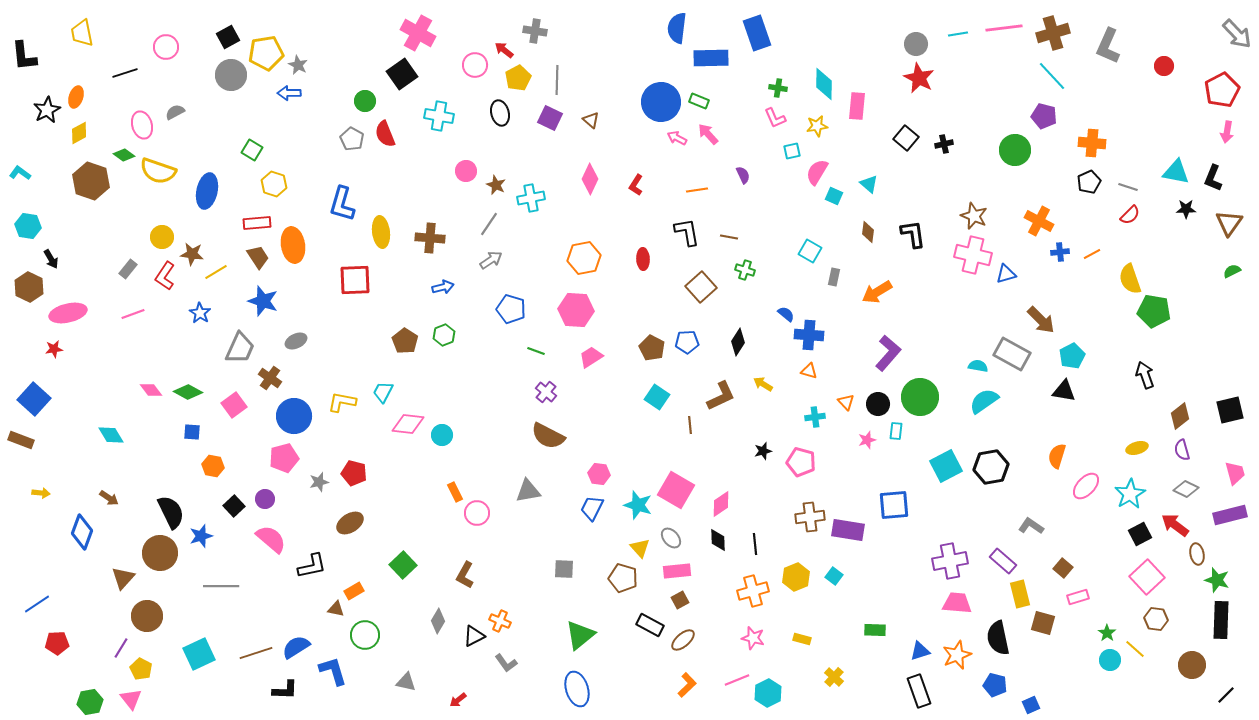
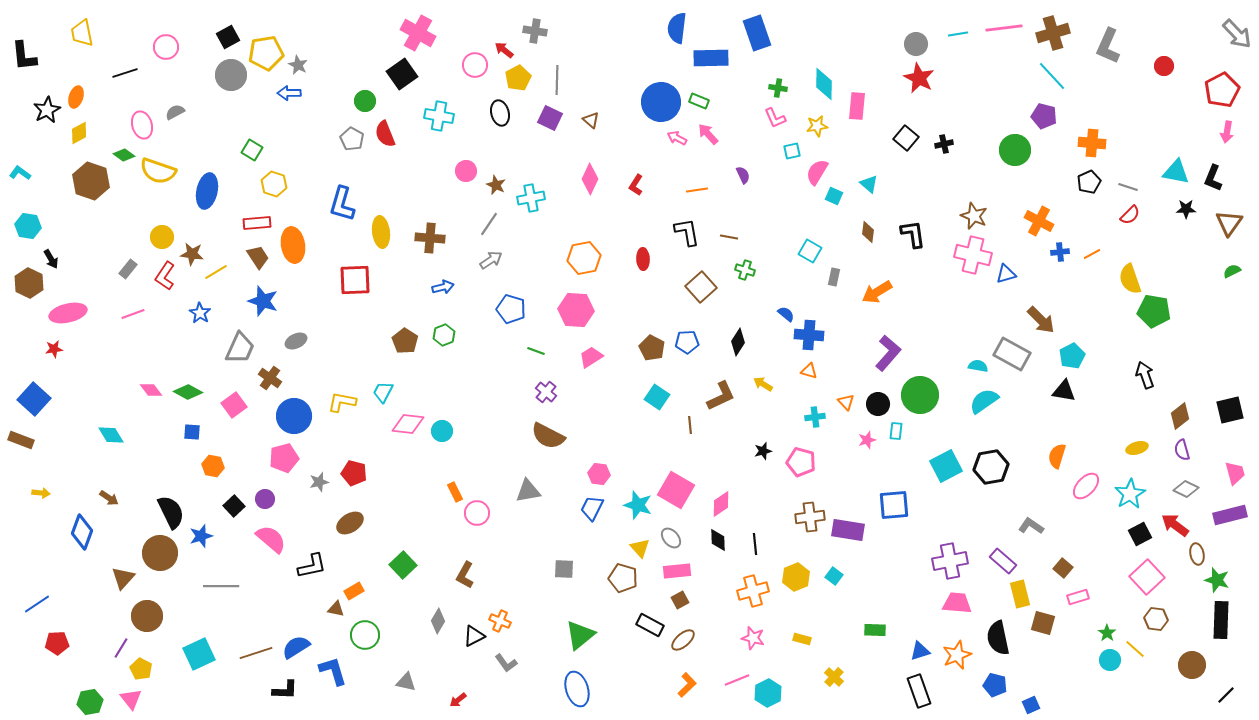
brown hexagon at (29, 287): moved 4 px up
green circle at (920, 397): moved 2 px up
cyan circle at (442, 435): moved 4 px up
